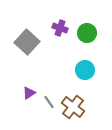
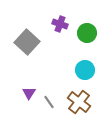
purple cross: moved 4 px up
purple triangle: rotated 24 degrees counterclockwise
brown cross: moved 6 px right, 5 px up
